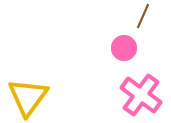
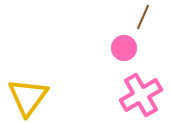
brown line: moved 1 px down
pink cross: rotated 24 degrees clockwise
